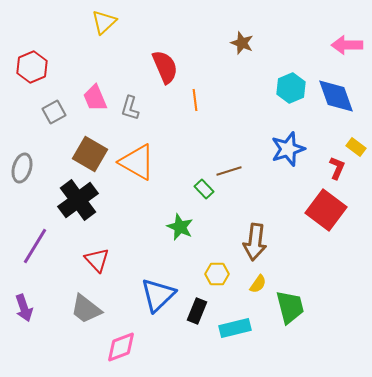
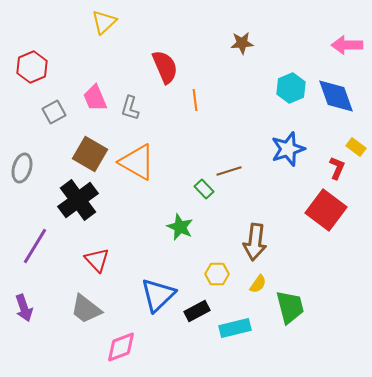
brown star: rotated 25 degrees counterclockwise
black rectangle: rotated 40 degrees clockwise
